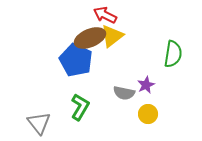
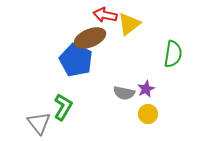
red arrow: rotated 15 degrees counterclockwise
yellow triangle: moved 17 px right, 12 px up
purple star: moved 4 px down
green L-shape: moved 17 px left
